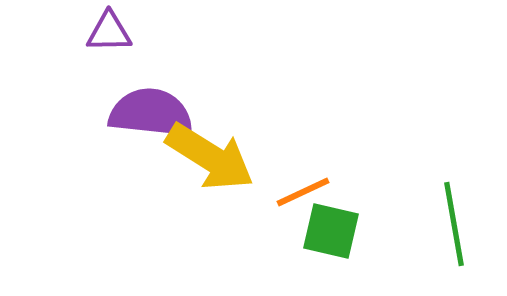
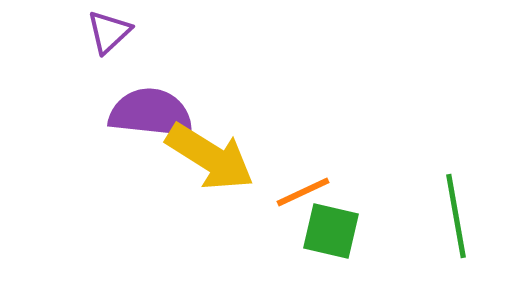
purple triangle: rotated 42 degrees counterclockwise
green line: moved 2 px right, 8 px up
